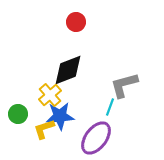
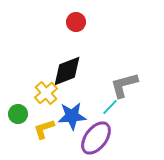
black diamond: moved 1 px left, 1 px down
yellow cross: moved 4 px left, 2 px up
cyan line: rotated 24 degrees clockwise
blue star: moved 12 px right
